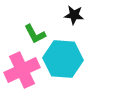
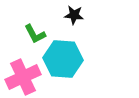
pink cross: moved 1 px right, 7 px down
